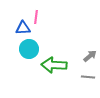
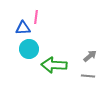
gray line: moved 1 px up
